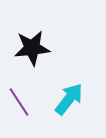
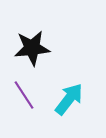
purple line: moved 5 px right, 7 px up
